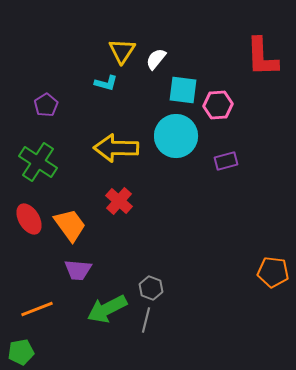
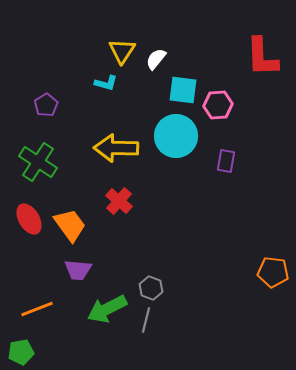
purple rectangle: rotated 65 degrees counterclockwise
